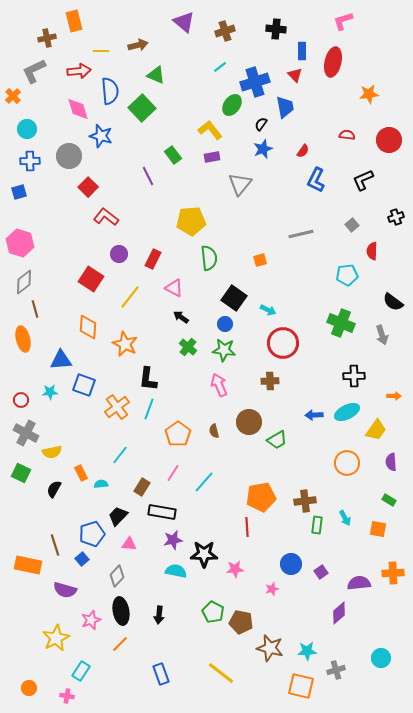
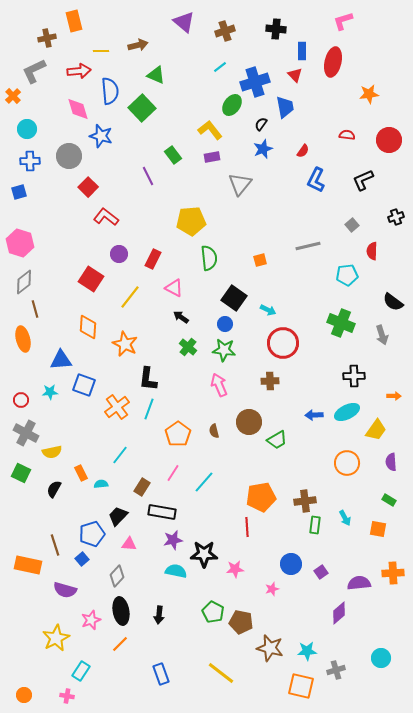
gray line at (301, 234): moved 7 px right, 12 px down
green rectangle at (317, 525): moved 2 px left
orange circle at (29, 688): moved 5 px left, 7 px down
